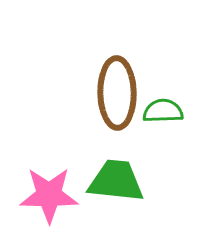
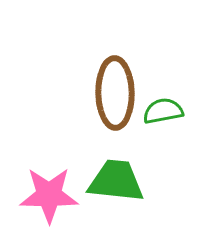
brown ellipse: moved 2 px left
green semicircle: rotated 9 degrees counterclockwise
